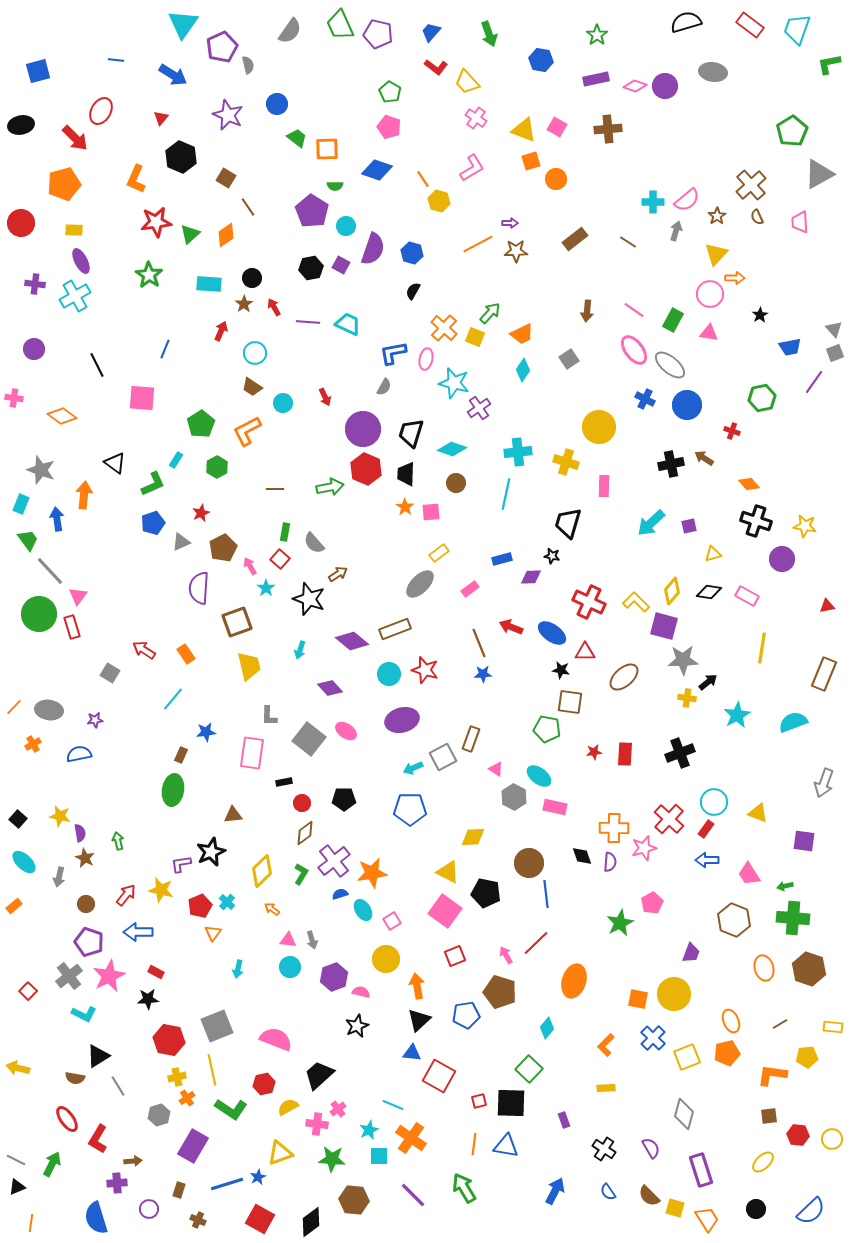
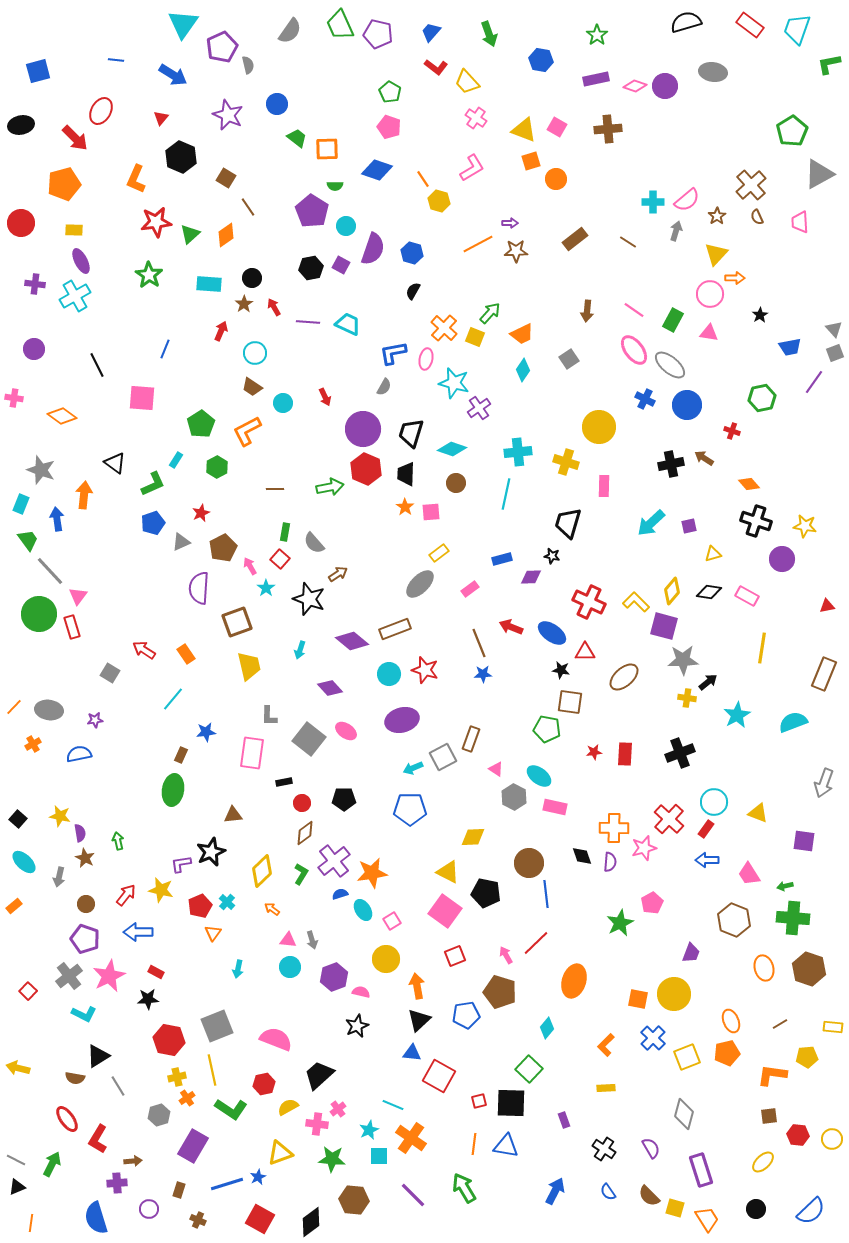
purple pentagon at (89, 942): moved 4 px left, 3 px up
